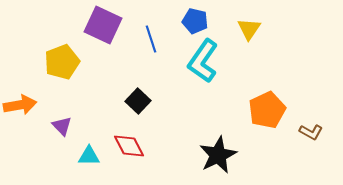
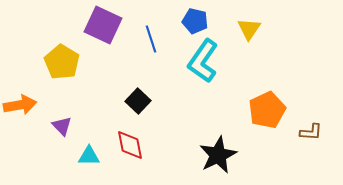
yellow pentagon: rotated 20 degrees counterclockwise
brown L-shape: rotated 25 degrees counterclockwise
red diamond: moved 1 px right, 1 px up; rotated 16 degrees clockwise
